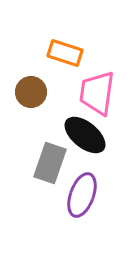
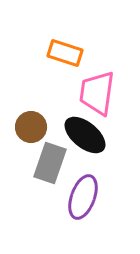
brown circle: moved 35 px down
purple ellipse: moved 1 px right, 2 px down
